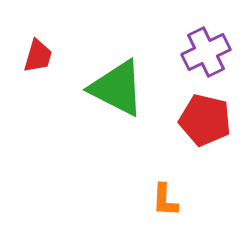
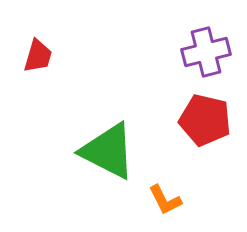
purple cross: rotated 12 degrees clockwise
green triangle: moved 9 px left, 63 px down
orange L-shape: rotated 30 degrees counterclockwise
